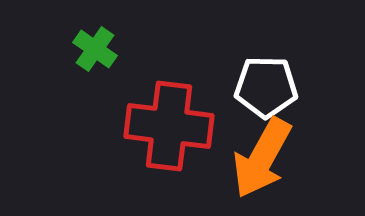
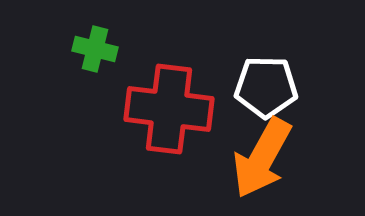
green cross: rotated 21 degrees counterclockwise
red cross: moved 17 px up
